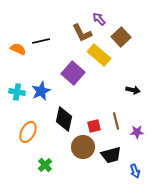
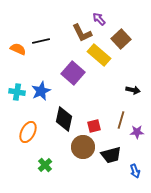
brown square: moved 2 px down
brown line: moved 5 px right, 1 px up; rotated 30 degrees clockwise
